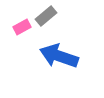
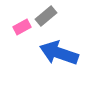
blue arrow: moved 3 px up
